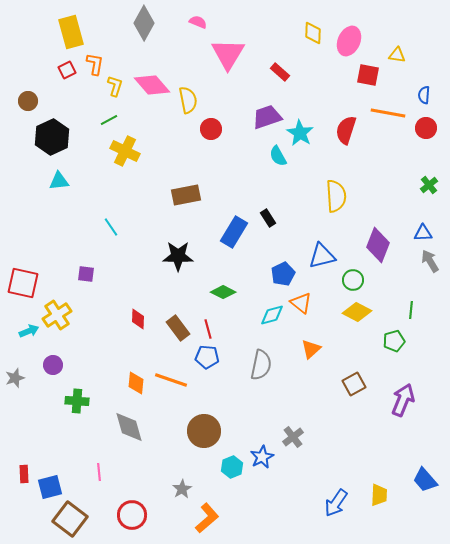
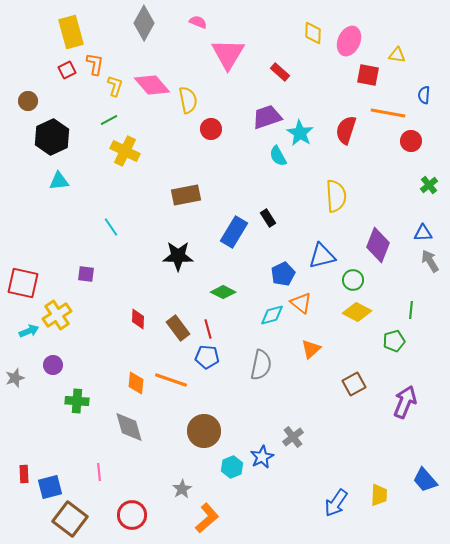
red circle at (426, 128): moved 15 px left, 13 px down
purple arrow at (403, 400): moved 2 px right, 2 px down
